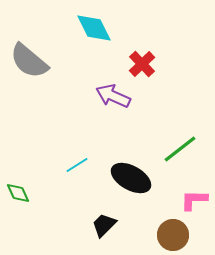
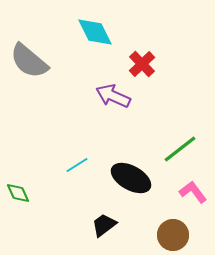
cyan diamond: moved 1 px right, 4 px down
pink L-shape: moved 1 px left, 8 px up; rotated 52 degrees clockwise
black trapezoid: rotated 8 degrees clockwise
